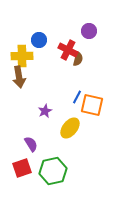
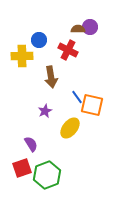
purple circle: moved 1 px right, 4 px up
brown semicircle: moved 30 px up; rotated 104 degrees counterclockwise
brown arrow: moved 32 px right
blue line: rotated 64 degrees counterclockwise
green hexagon: moved 6 px left, 4 px down; rotated 8 degrees counterclockwise
